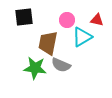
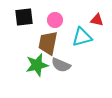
pink circle: moved 12 px left
cyan triangle: rotated 15 degrees clockwise
green star: moved 2 px right, 3 px up; rotated 20 degrees counterclockwise
